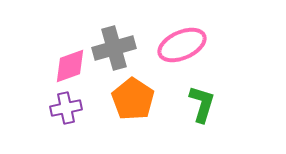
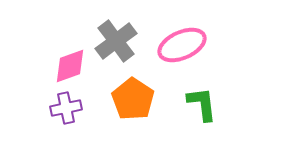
gray cross: moved 2 px right, 7 px up; rotated 21 degrees counterclockwise
green L-shape: rotated 24 degrees counterclockwise
